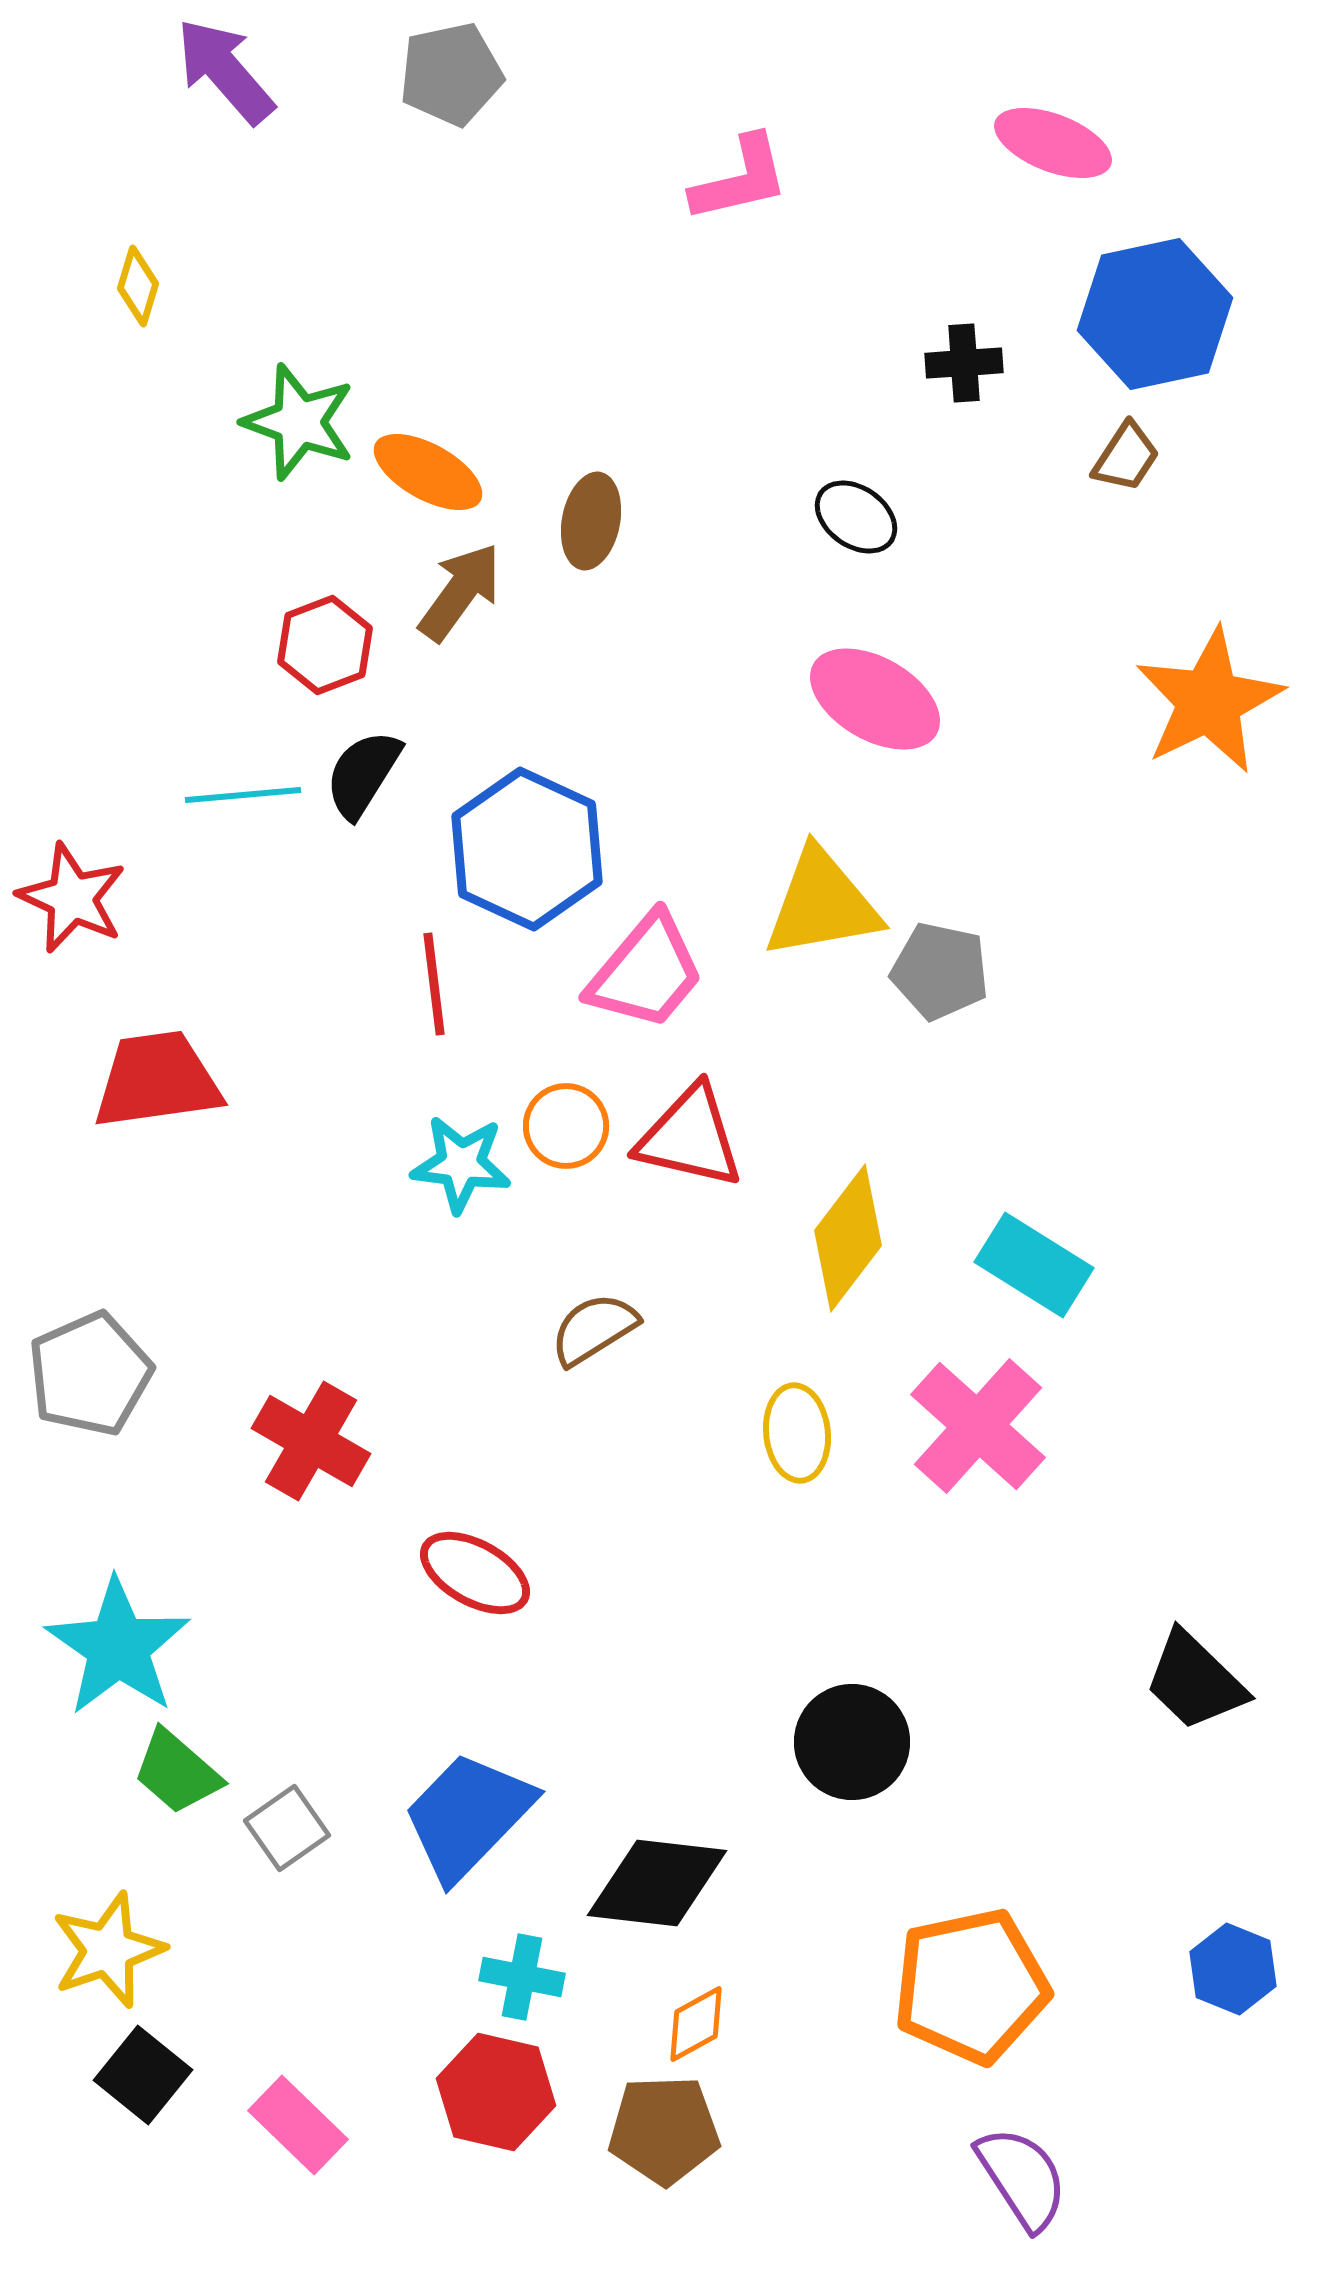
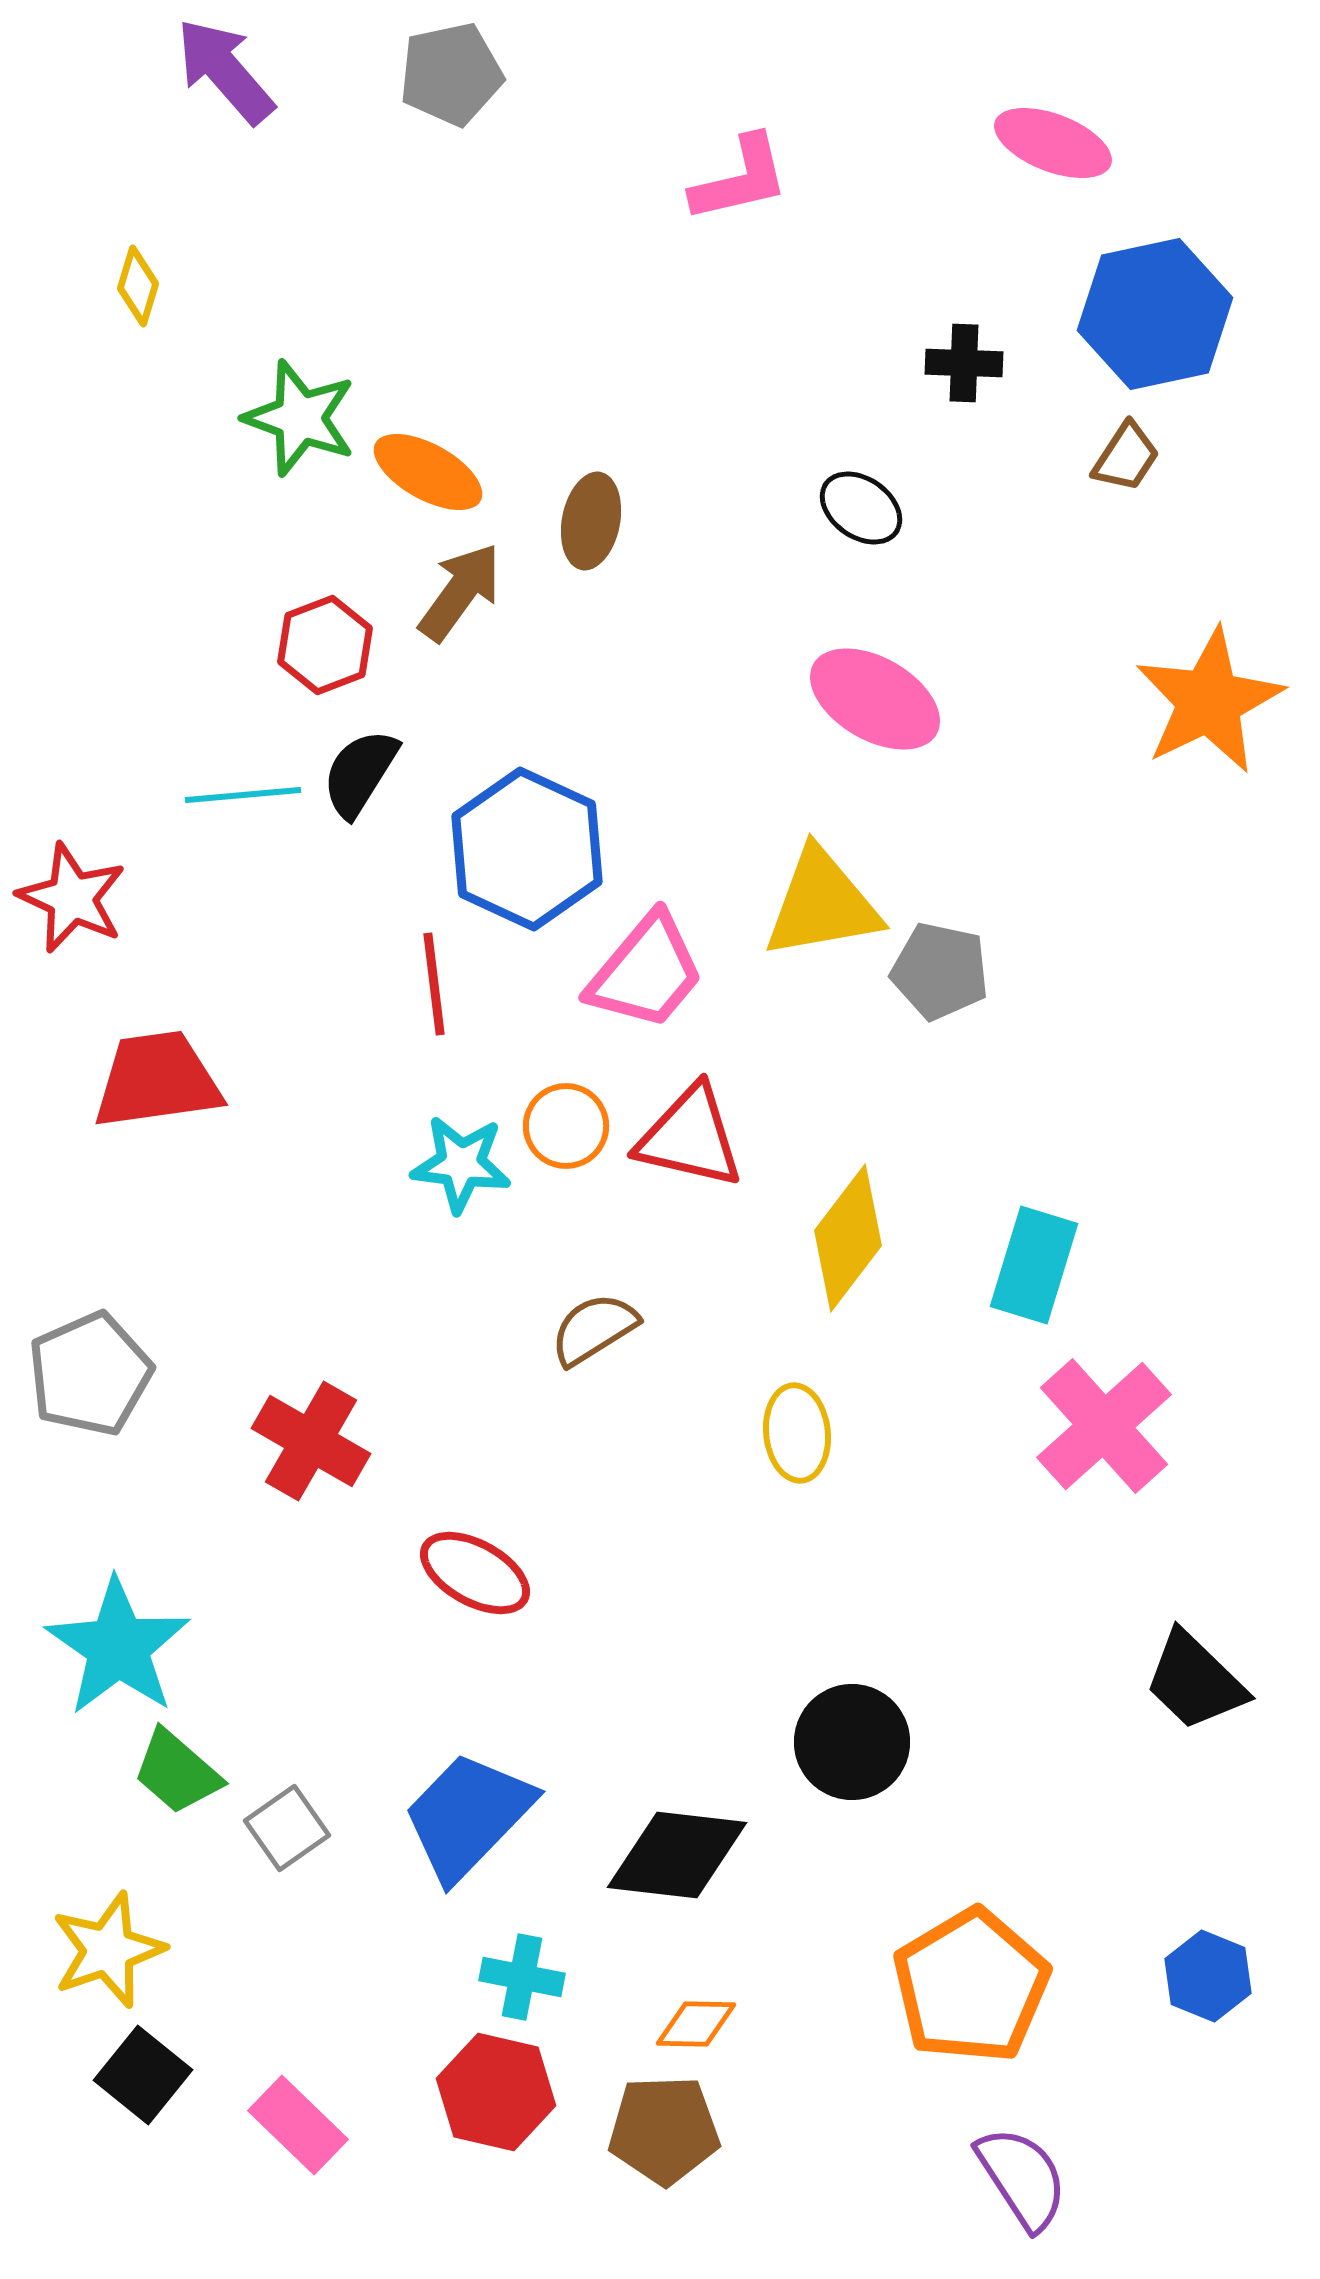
black cross at (964, 363): rotated 6 degrees clockwise
green star at (299, 422): moved 1 px right, 4 px up
black ellipse at (856, 517): moved 5 px right, 9 px up
black semicircle at (363, 774): moved 3 px left, 1 px up
cyan rectangle at (1034, 1265): rotated 75 degrees clockwise
pink cross at (978, 1426): moved 126 px right; rotated 6 degrees clockwise
black diamond at (657, 1883): moved 20 px right, 28 px up
blue hexagon at (1233, 1969): moved 25 px left, 7 px down
orange pentagon at (971, 1986): rotated 19 degrees counterclockwise
orange diamond at (696, 2024): rotated 30 degrees clockwise
